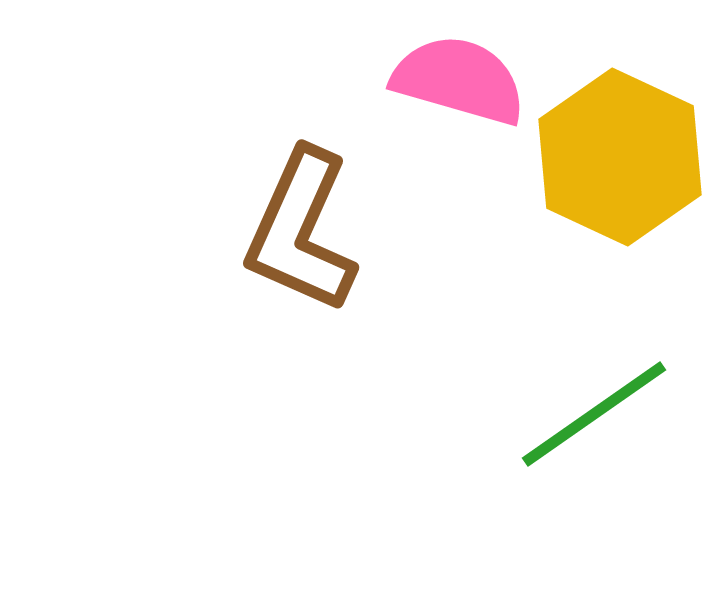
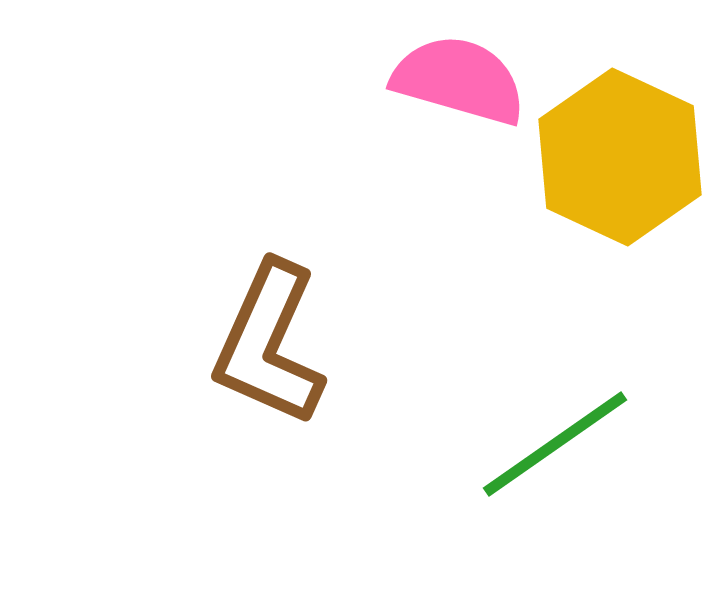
brown L-shape: moved 32 px left, 113 px down
green line: moved 39 px left, 30 px down
